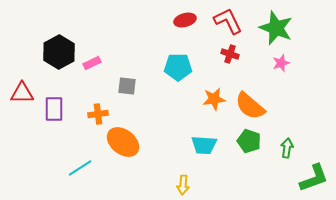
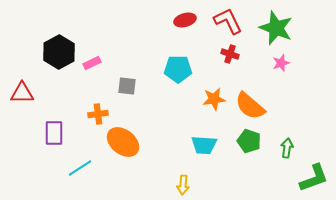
cyan pentagon: moved 2 px down
purple rectangle: moved 24 px down
